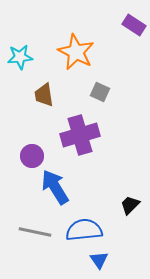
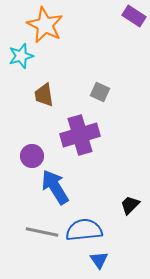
purple rectangle: moved 9 px up
orange star: moved 31 px left, 27 px up
cyan star: moved 1 px right, 1 px up; rotated 10 degrees counterclockwise
gray line: moved 7 px right
